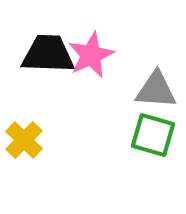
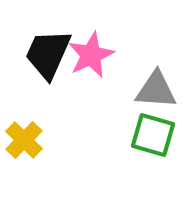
black trapezoid: rotated 68 degrees counterclockwise
